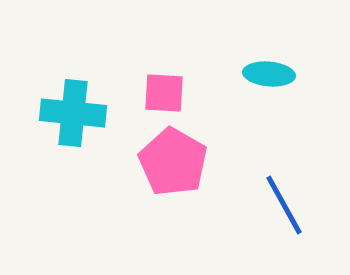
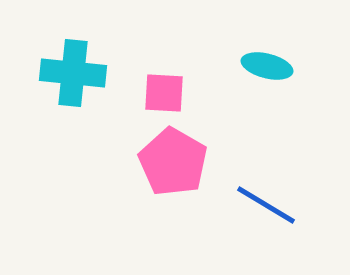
cyan ellipse: moved 2 px left, 8 px up; rotated 9 degrees clockwise
cyan cross: moved 40 px up
blue line: moved 18 px left; rotated 30 degrees counterclockwise
